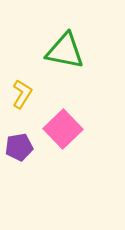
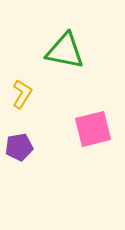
pink square: moved 30 px right; rotated 30 degrees clockwise
